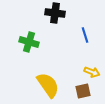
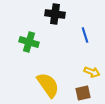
black cross: moved 1 px down
brown square: moved 2 px down
